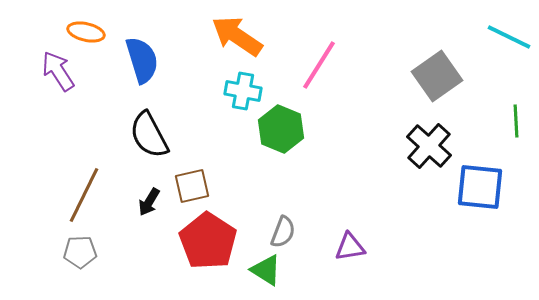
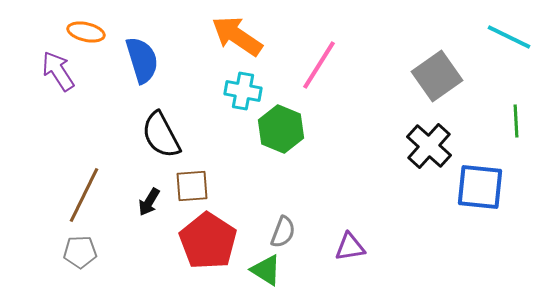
black semicircle: moved 12 px right
brown square: rotated 9 degrees clockwise
